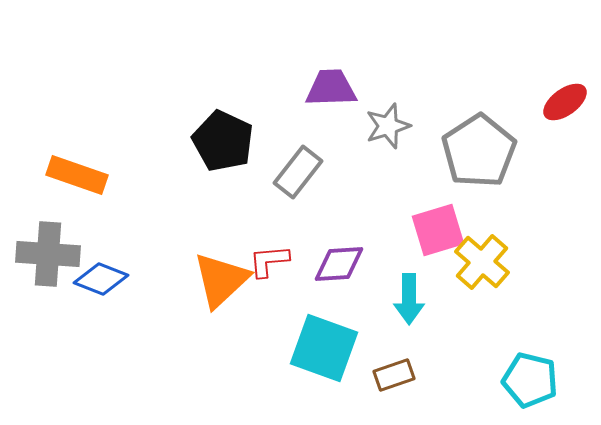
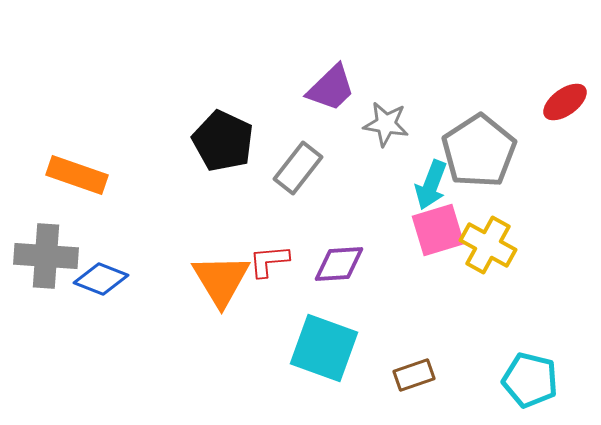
purple trapezoid: rotated 138 degrees clockwise
gray star: moved 2 px left, 2 px up; rotated 27 degrees clockwise
gray rectangle: moved 4 px up
gray cross: moved 2 px left, 2 px down
yellow cross: moved 6 px right, 17 px up; rotated 12 degrees counterclockwise
orange triangle: rotated 18 degrees counterclockwise
cyan arrow: moved 22 px right, 114 px up; rotated 21 degrees clockwise
brown rectangle: moved 20 px right
